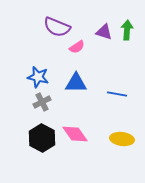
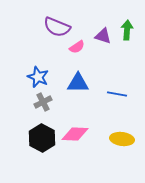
purple triangle: moved 1 px left, 4 px down
blue star: rotated 10 degrees clockwise
blue triangle: moved 2 px right
gray cross: moved 1 px right
pink diamond: rotated 52 degrees counterclockwise
